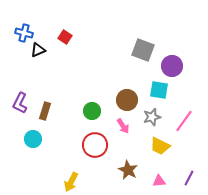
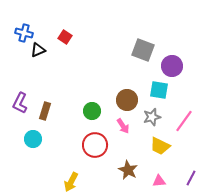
purple line: moved 2 px right
